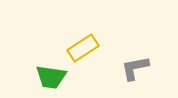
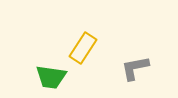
yellow rectangle: rotated 24 degrees counterclockwise
